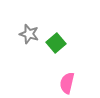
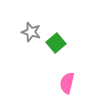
gray star: moved 2 px right, 2 px up
